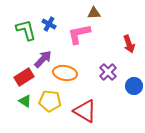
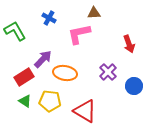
blue cross: moved 6 px up
green L-shape: moved 11 px left, 1 px down; rotated 15 degrees counterclockwise
